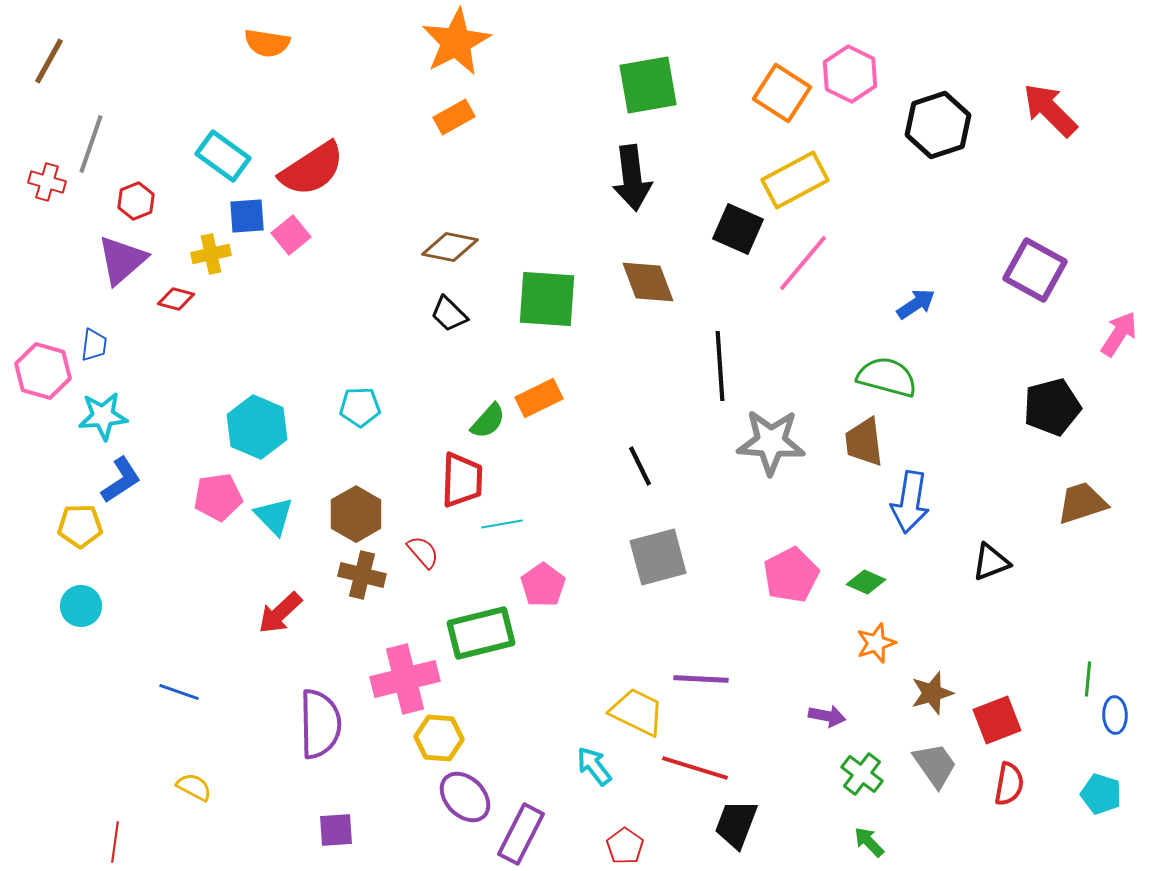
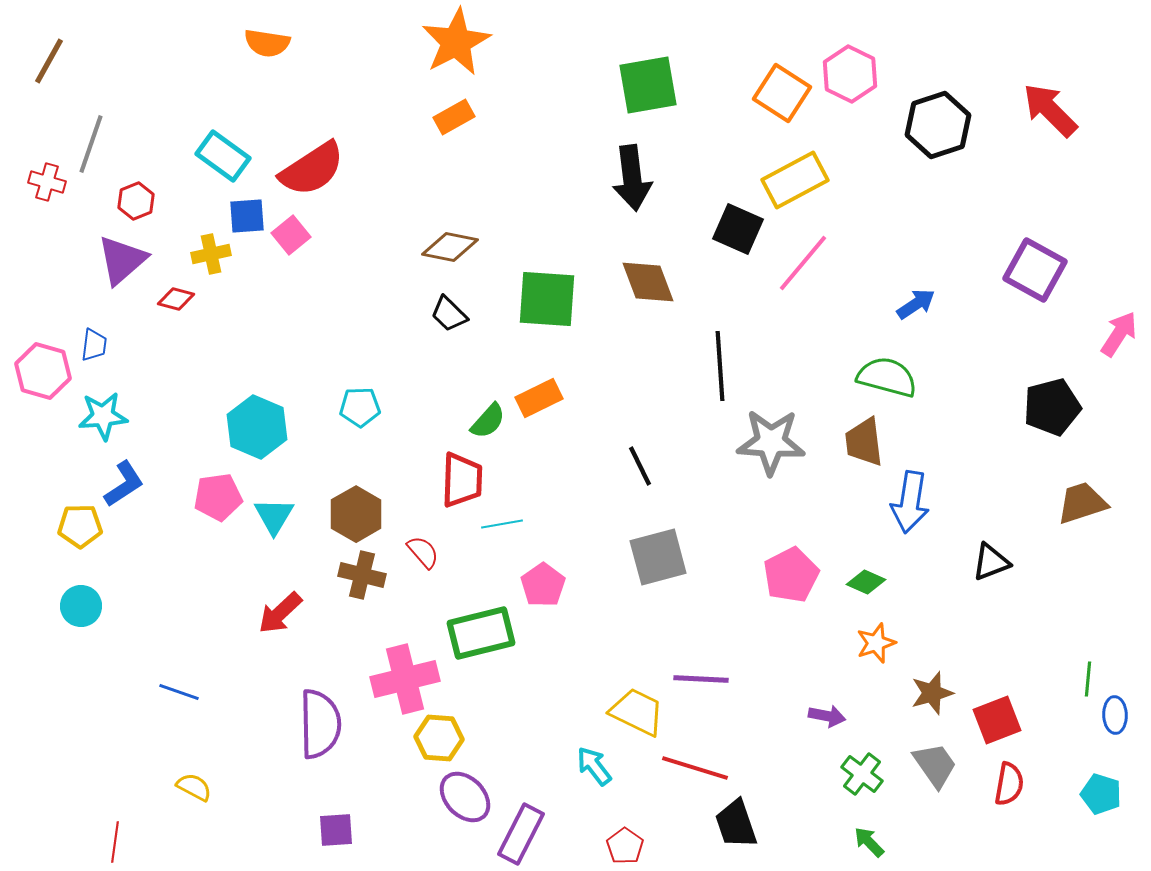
blue L-shape at (121, 480): moved 3 px right, 4 px down
cyan triangle at (274, 516): rotated 15 degrees clockwise
black trapezoid at (736, 824): rotated 40 degrees counterclockwise
